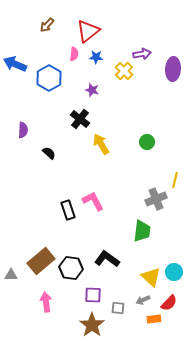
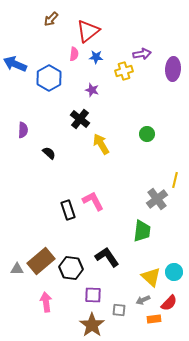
brown arrow: moved 4 px right, 6 px up
yellow cross: rotated 30 degrees clockwise
green circle: moved 8 px up
gray cross: moved 1 px right; rotated 15 degrees counterclockwise
black L-shape: moved 2 px up; rotated 20 degrees clockwise
gray triangle: moved 6 px right, 6 px up
gray square: moved 1 px right, 2 px down
